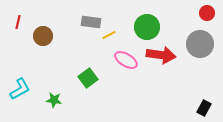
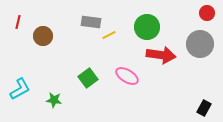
pink ellipse: moved 1 px right, 16 px down
